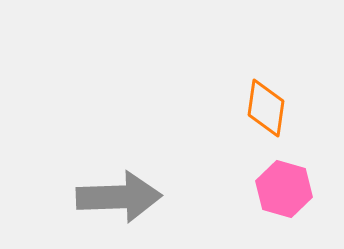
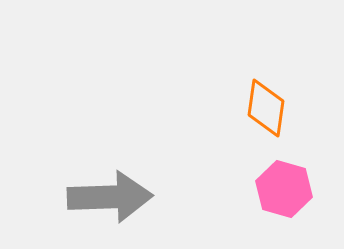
gray arrow: moved 9 px left
